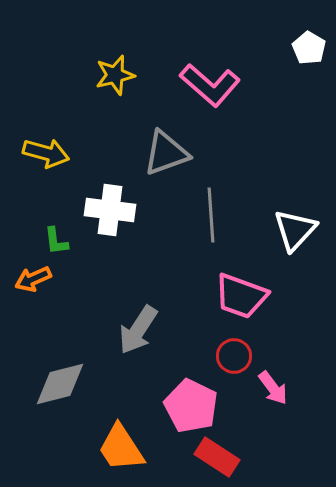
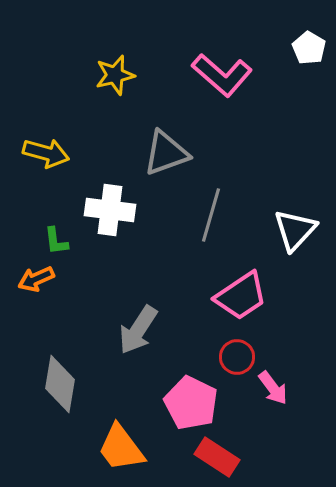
pink L-shape: moved 12 px right, 10 px up
gray line: rotated 20 degrees clockwise
orange arrow: moved 3 px right
pink trapezoid: rotated 54 degrees counterclockwise
red circle: moved 3 px right, 1 px down
gray diamond: rotated 66 degrees counterclockwise
pink pentagon: moved 3 px up
orange trapezoid: rotated 4 degrees counterclockwise
